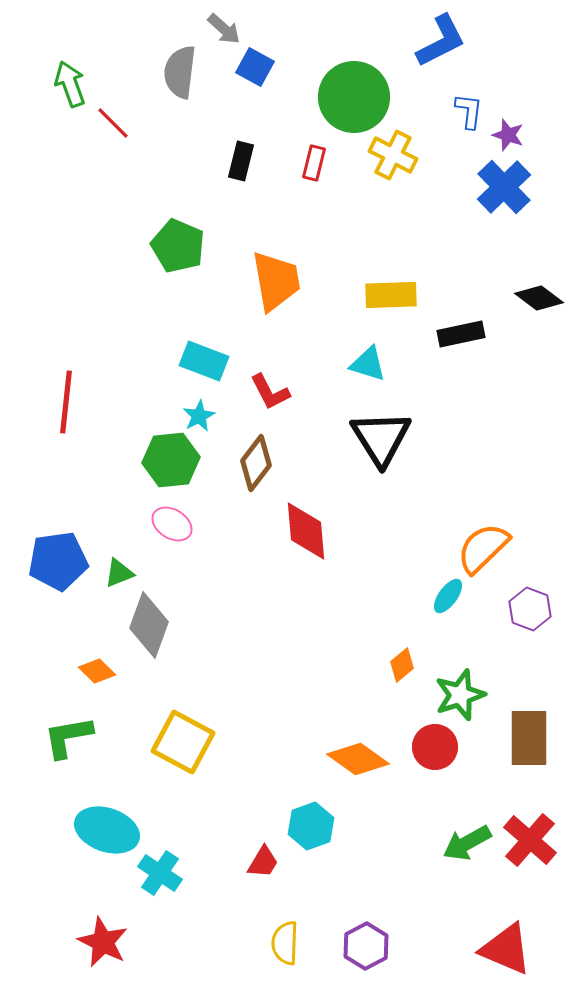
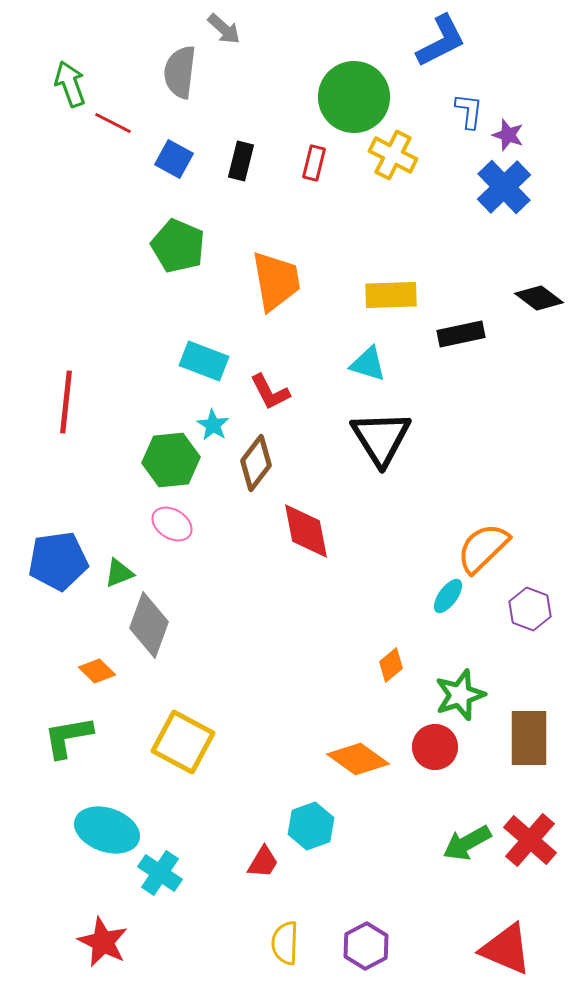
blue square at (255, 67): moved 81 px left, 92 px down
red line at (113, 123): rotated 18 degrees counterclockwise
cyan star at (199, 416): moved 14 px right, 9 px down; rotated 12 degrees counterclockwise
red diamond at (306, 531): rotated 6 degrees counterclockwise
orange diamond at (402, 665): moved 11 px left
